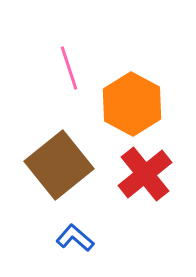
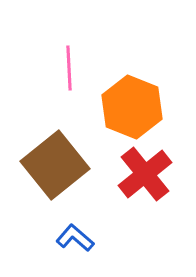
pink line: rotated 15 degrees clockwise
orange hexagon: moved 3 px down; rotated 6 degrees counterclockwise
brown square: moved 4 px left
